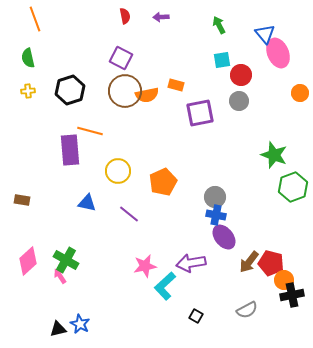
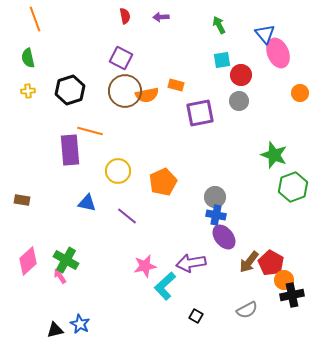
purple line at (129, 214): moved 2 px left, 2 px down
red pentagon at (271, 263): rotated 15 degrees clockwise
black triangle at (58, 329): moved 3 px left, 1 px down
